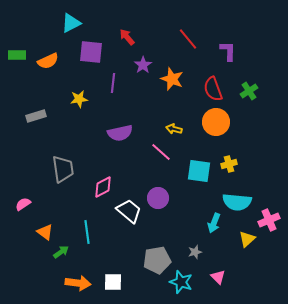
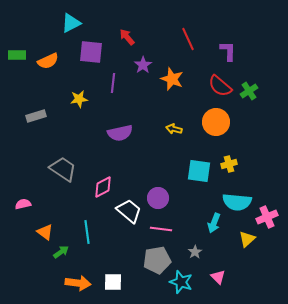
red line: rotated 15 degrees clockwise
red semicircle: moved 7 px right, 3 px up; rotated 30 degrees counterclockwise
pink line: moved 77 px down; rotated 35 degrees counterclockwise
gray trapezoid: rotated 48 degrees counterclockwise
pink semicircle: rotated 21 degrees clockwise
pink cross: moved 2 px left, 3 px up
gray star: rotated 16 degrees counterclockwise
